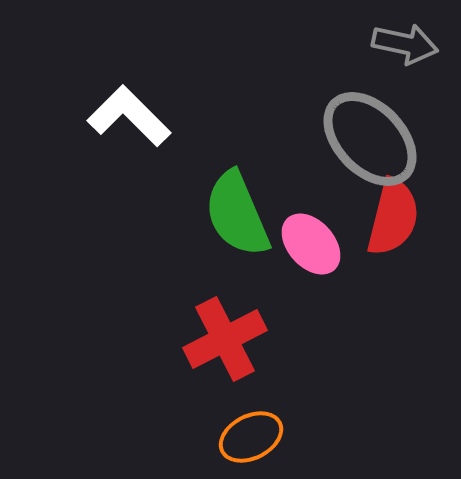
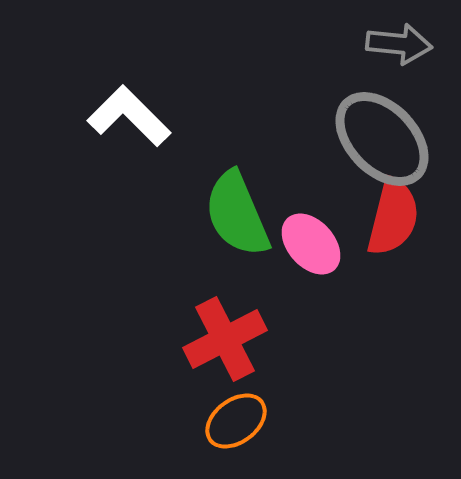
gray arrow: moved 6 px left; rotated 6 degrees counterclockwise
gray ellipse: moved 12 px right
orange ellipse: moved 15 px left, 16 px up; rotated 10 degrees counterclockwise
